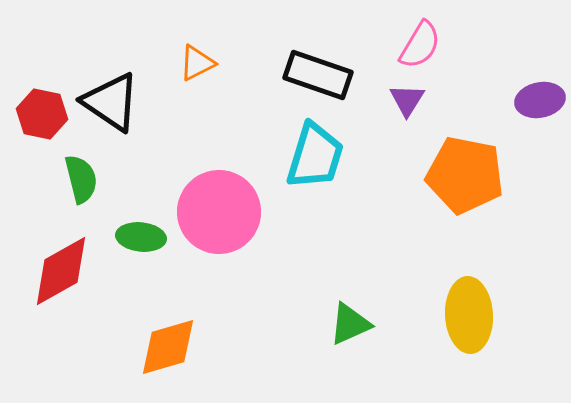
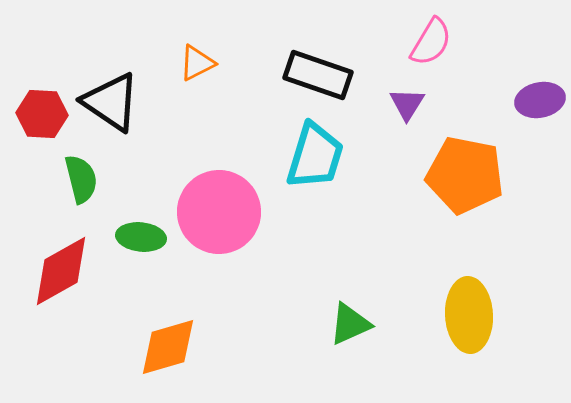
pink semicircle: moved 11 px right, 3 px up
purple triangle: moved 4 px down
red hexagon: rotated 9 degrees counterclockwise
